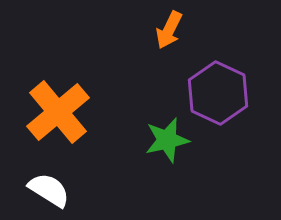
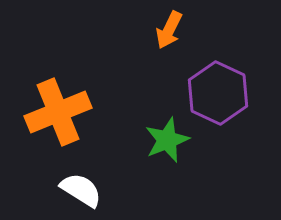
orange cross: rotated 18 degrees clockwise
green star: rotated 9 degrees counterclockwise
white semicircle: moved 32 px right
